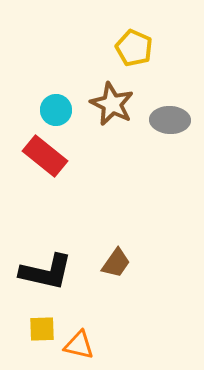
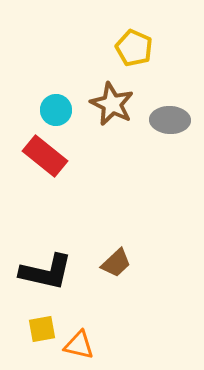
brown trapezoid: rotated 12 degrees clockwise
yellow square: rotated 8 degrees counterclockwise
